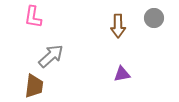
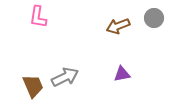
pink L-shape: moved 5 px right
brown arrow: rotated 70 degrees clockwise
gray arrow: moved 14 px right, 21 px down; rotated 16 degrees clockwise
brown trapezoid: moved 1 px left; rotated 30 degrees counterclockwise
